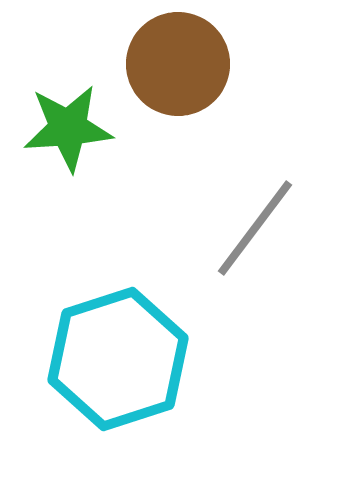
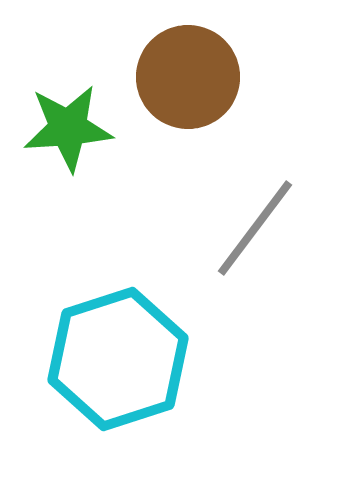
brown circle: moved 10 px right, 13 px down
